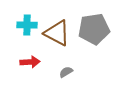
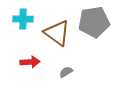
cyan cross: moved 4 px left, 6 px up
gray pentagon: moved 7 px up
brown triangle: rotated 8 degrees clockwise
